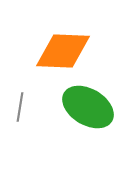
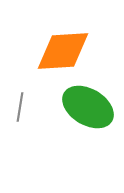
orange diamond: rotated 6 degrees counterclockwise
